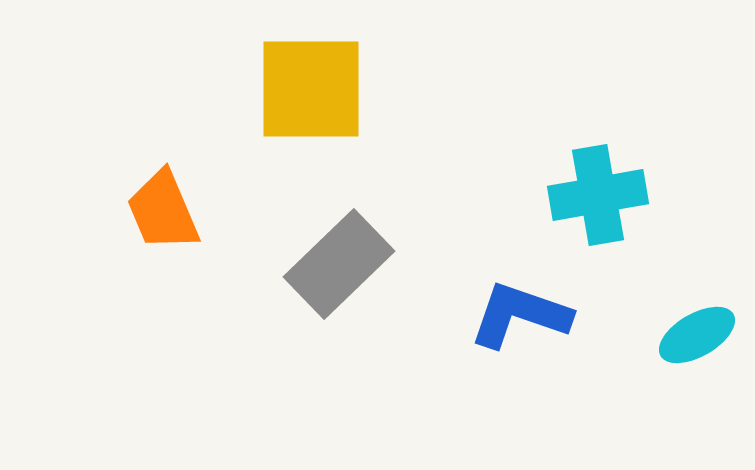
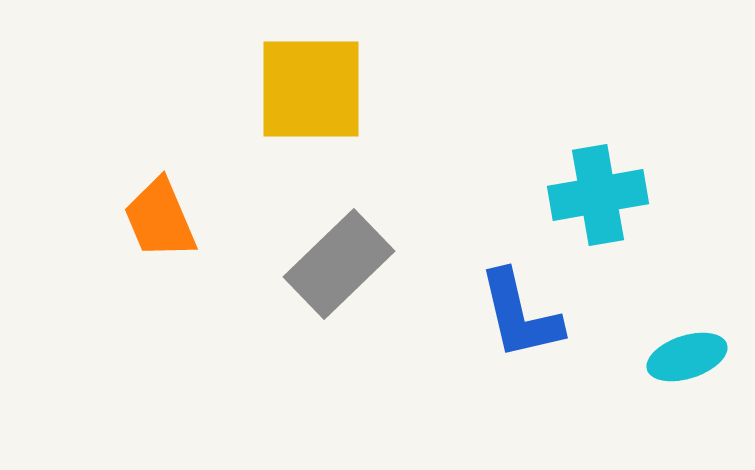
orange trapezoid: moved 3 px left, 8 px down
blue L-shape: rotated 122 degrees counterclockwise
cyan ellipse: moved 10 px left, 22 px down; rotated 12 degrees clockwise
